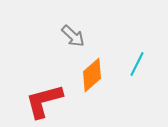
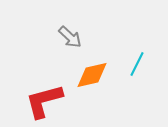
gray arrow: moved 3 px left, 1 px down
orange diamond: rotated 28 degrees clockwise
